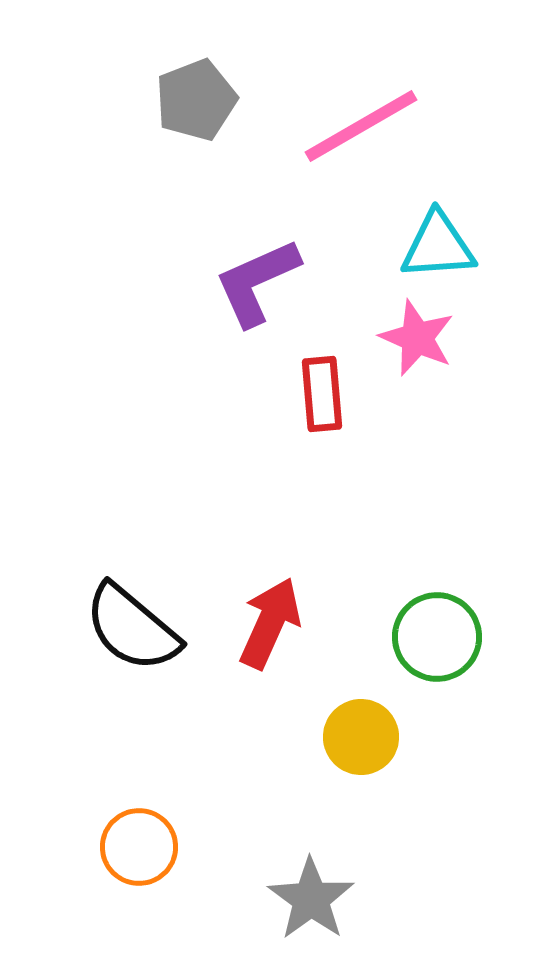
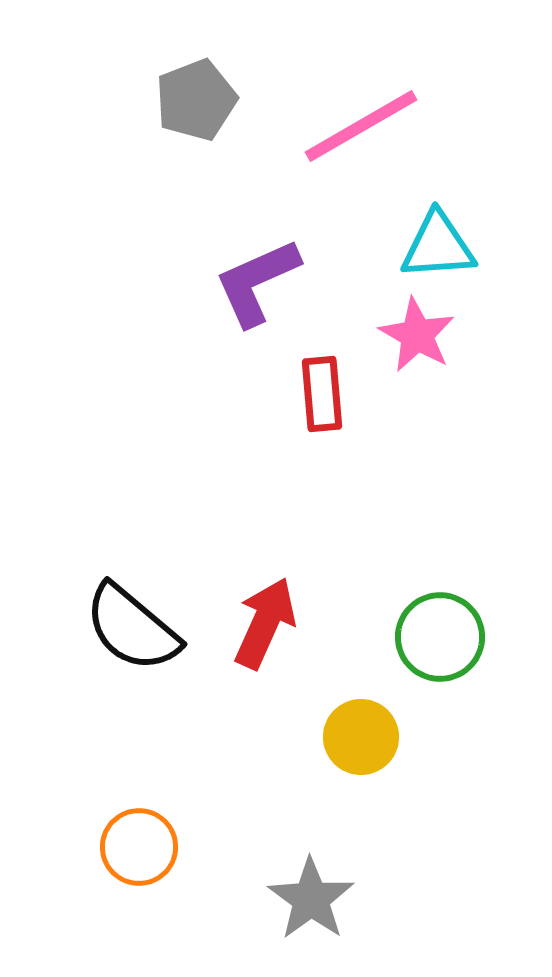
pink star: moved 3 px up; rotated 6 degrees clockwise
red arrow: moved 5 px left
green circle: moved 3 px right
